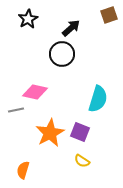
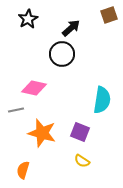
pink diamond: moved 1 px left, 4 px up
cyan semicircle: moved 4 px right, 1 px down; rotated 8 degrees counterclockwise
orange star: moved 8 px left; rotated 28 degrees counterclockwise
